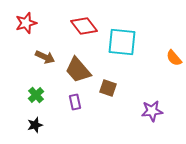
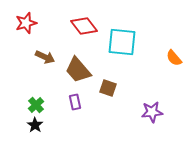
green cross: moved 10 px down
purple star: moved 1 px down
black star: rotated 21 degrees counterclockwise
